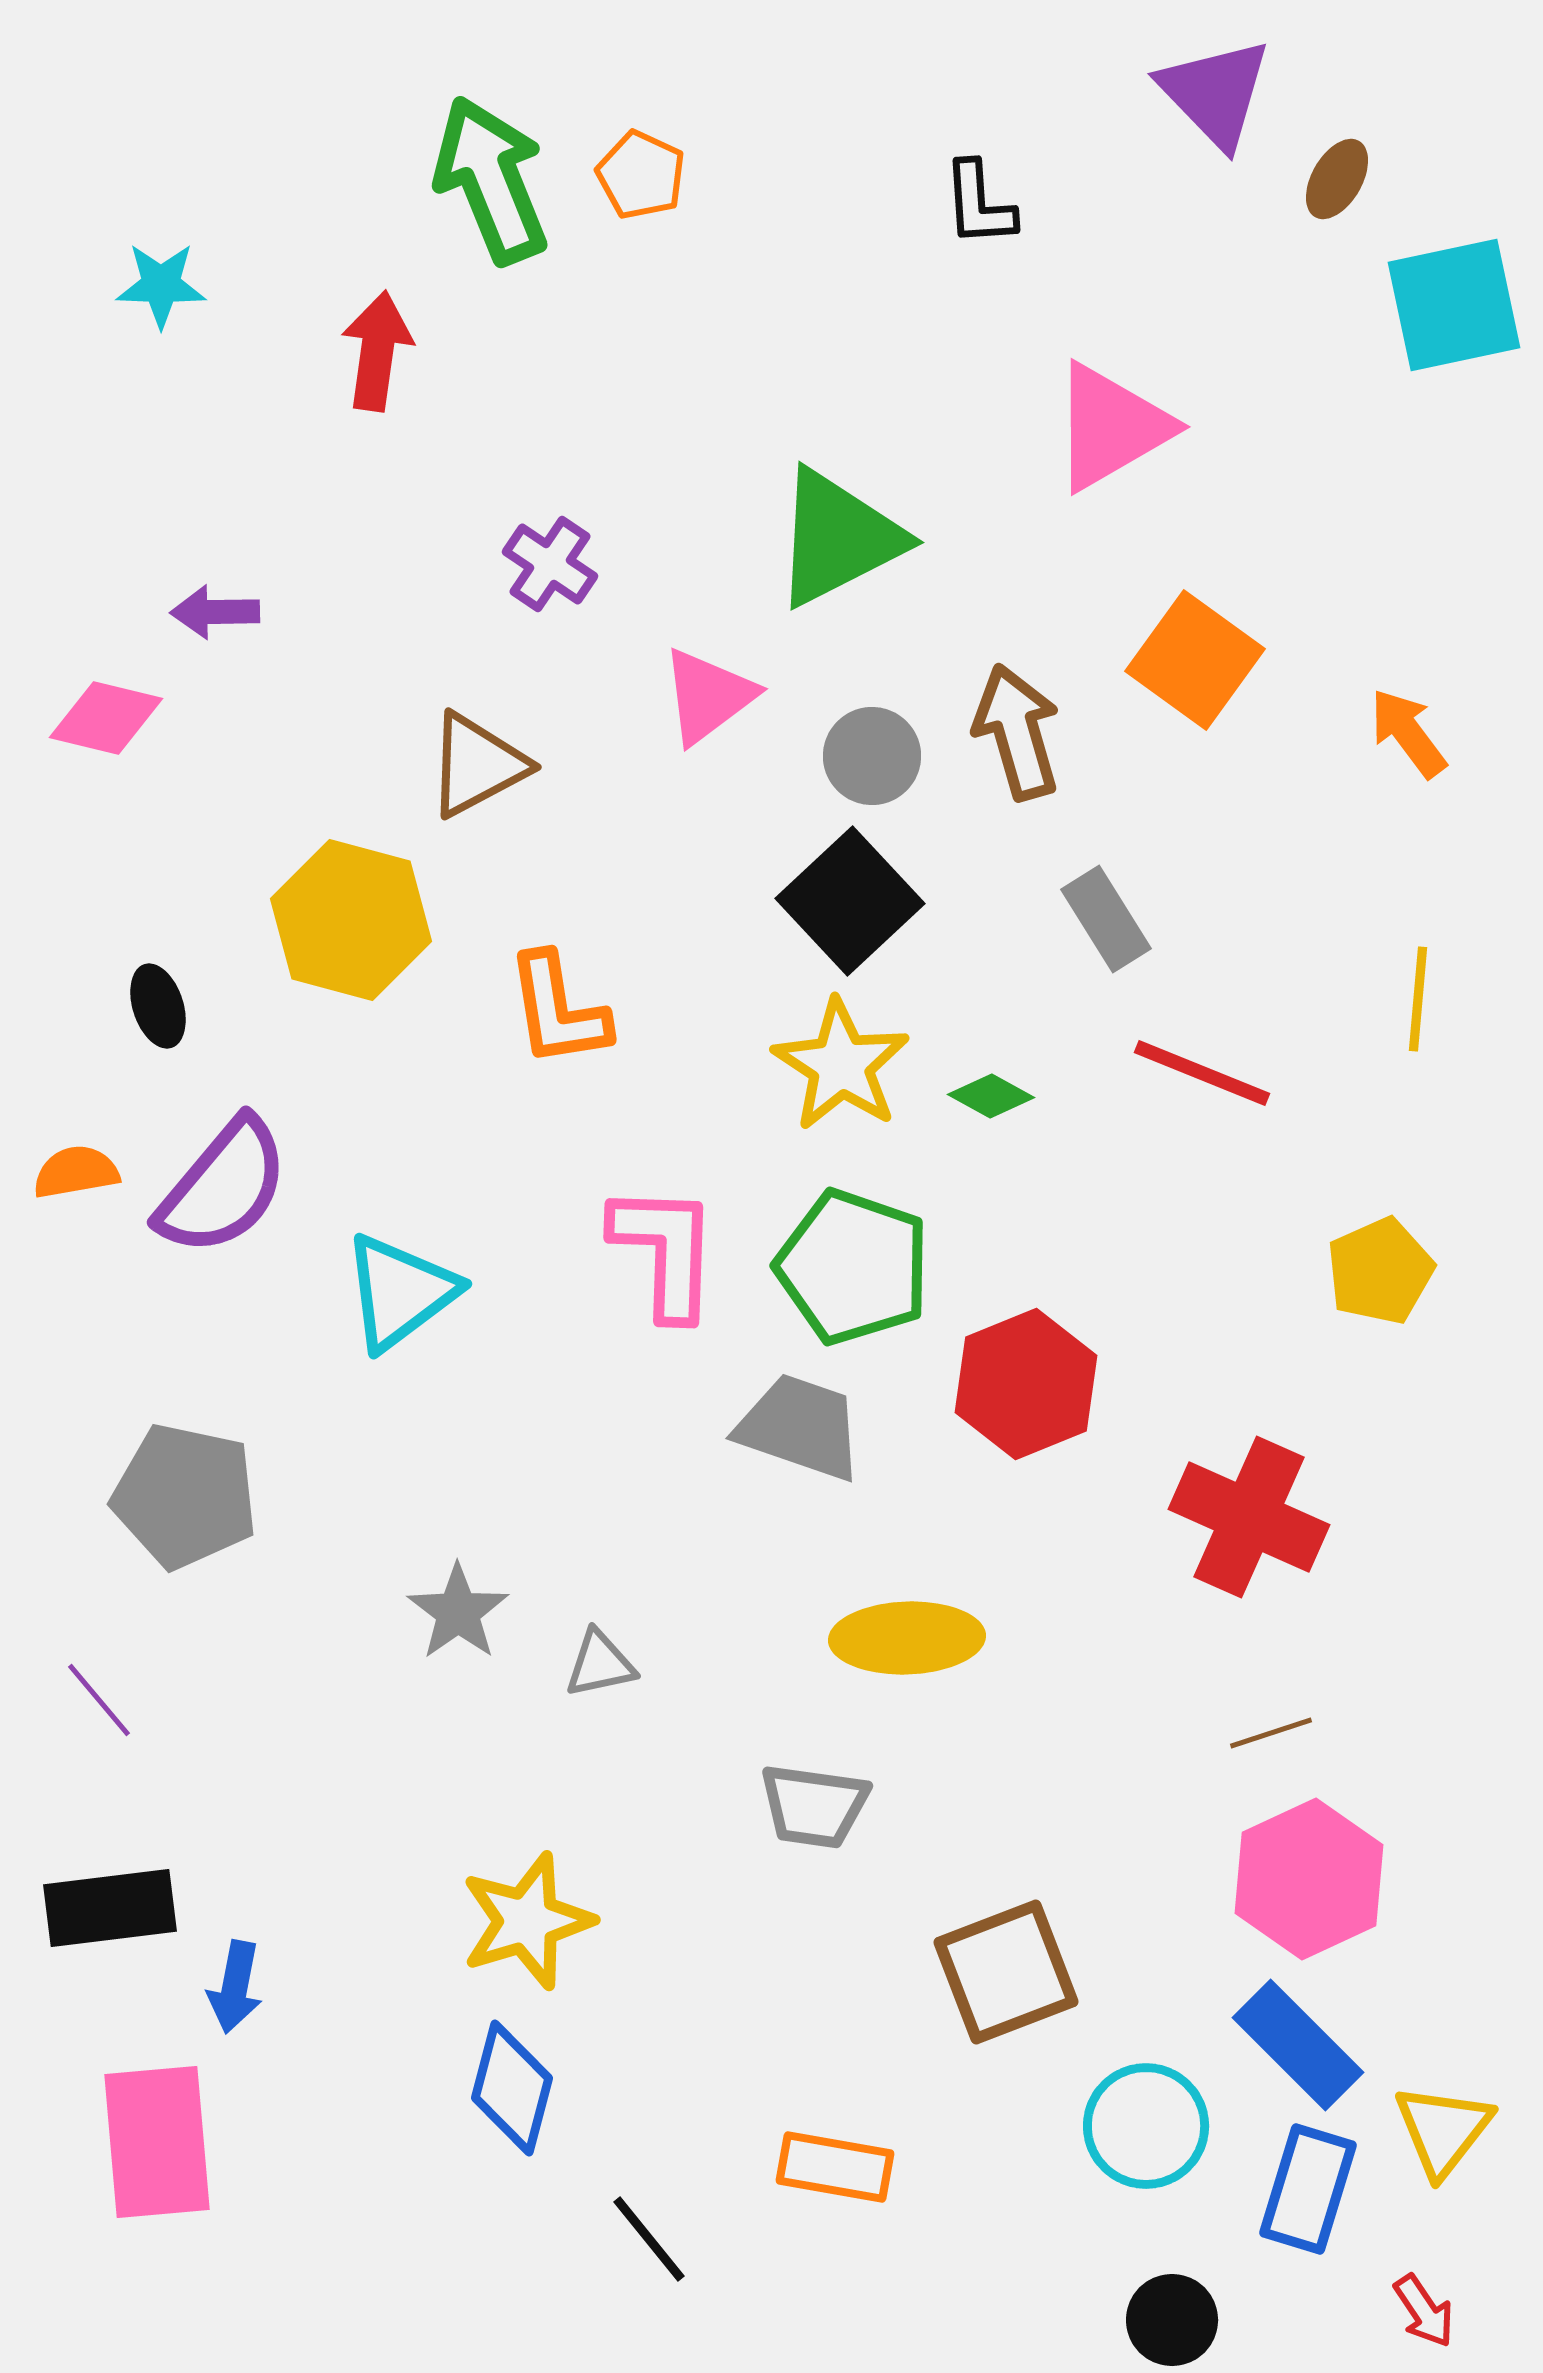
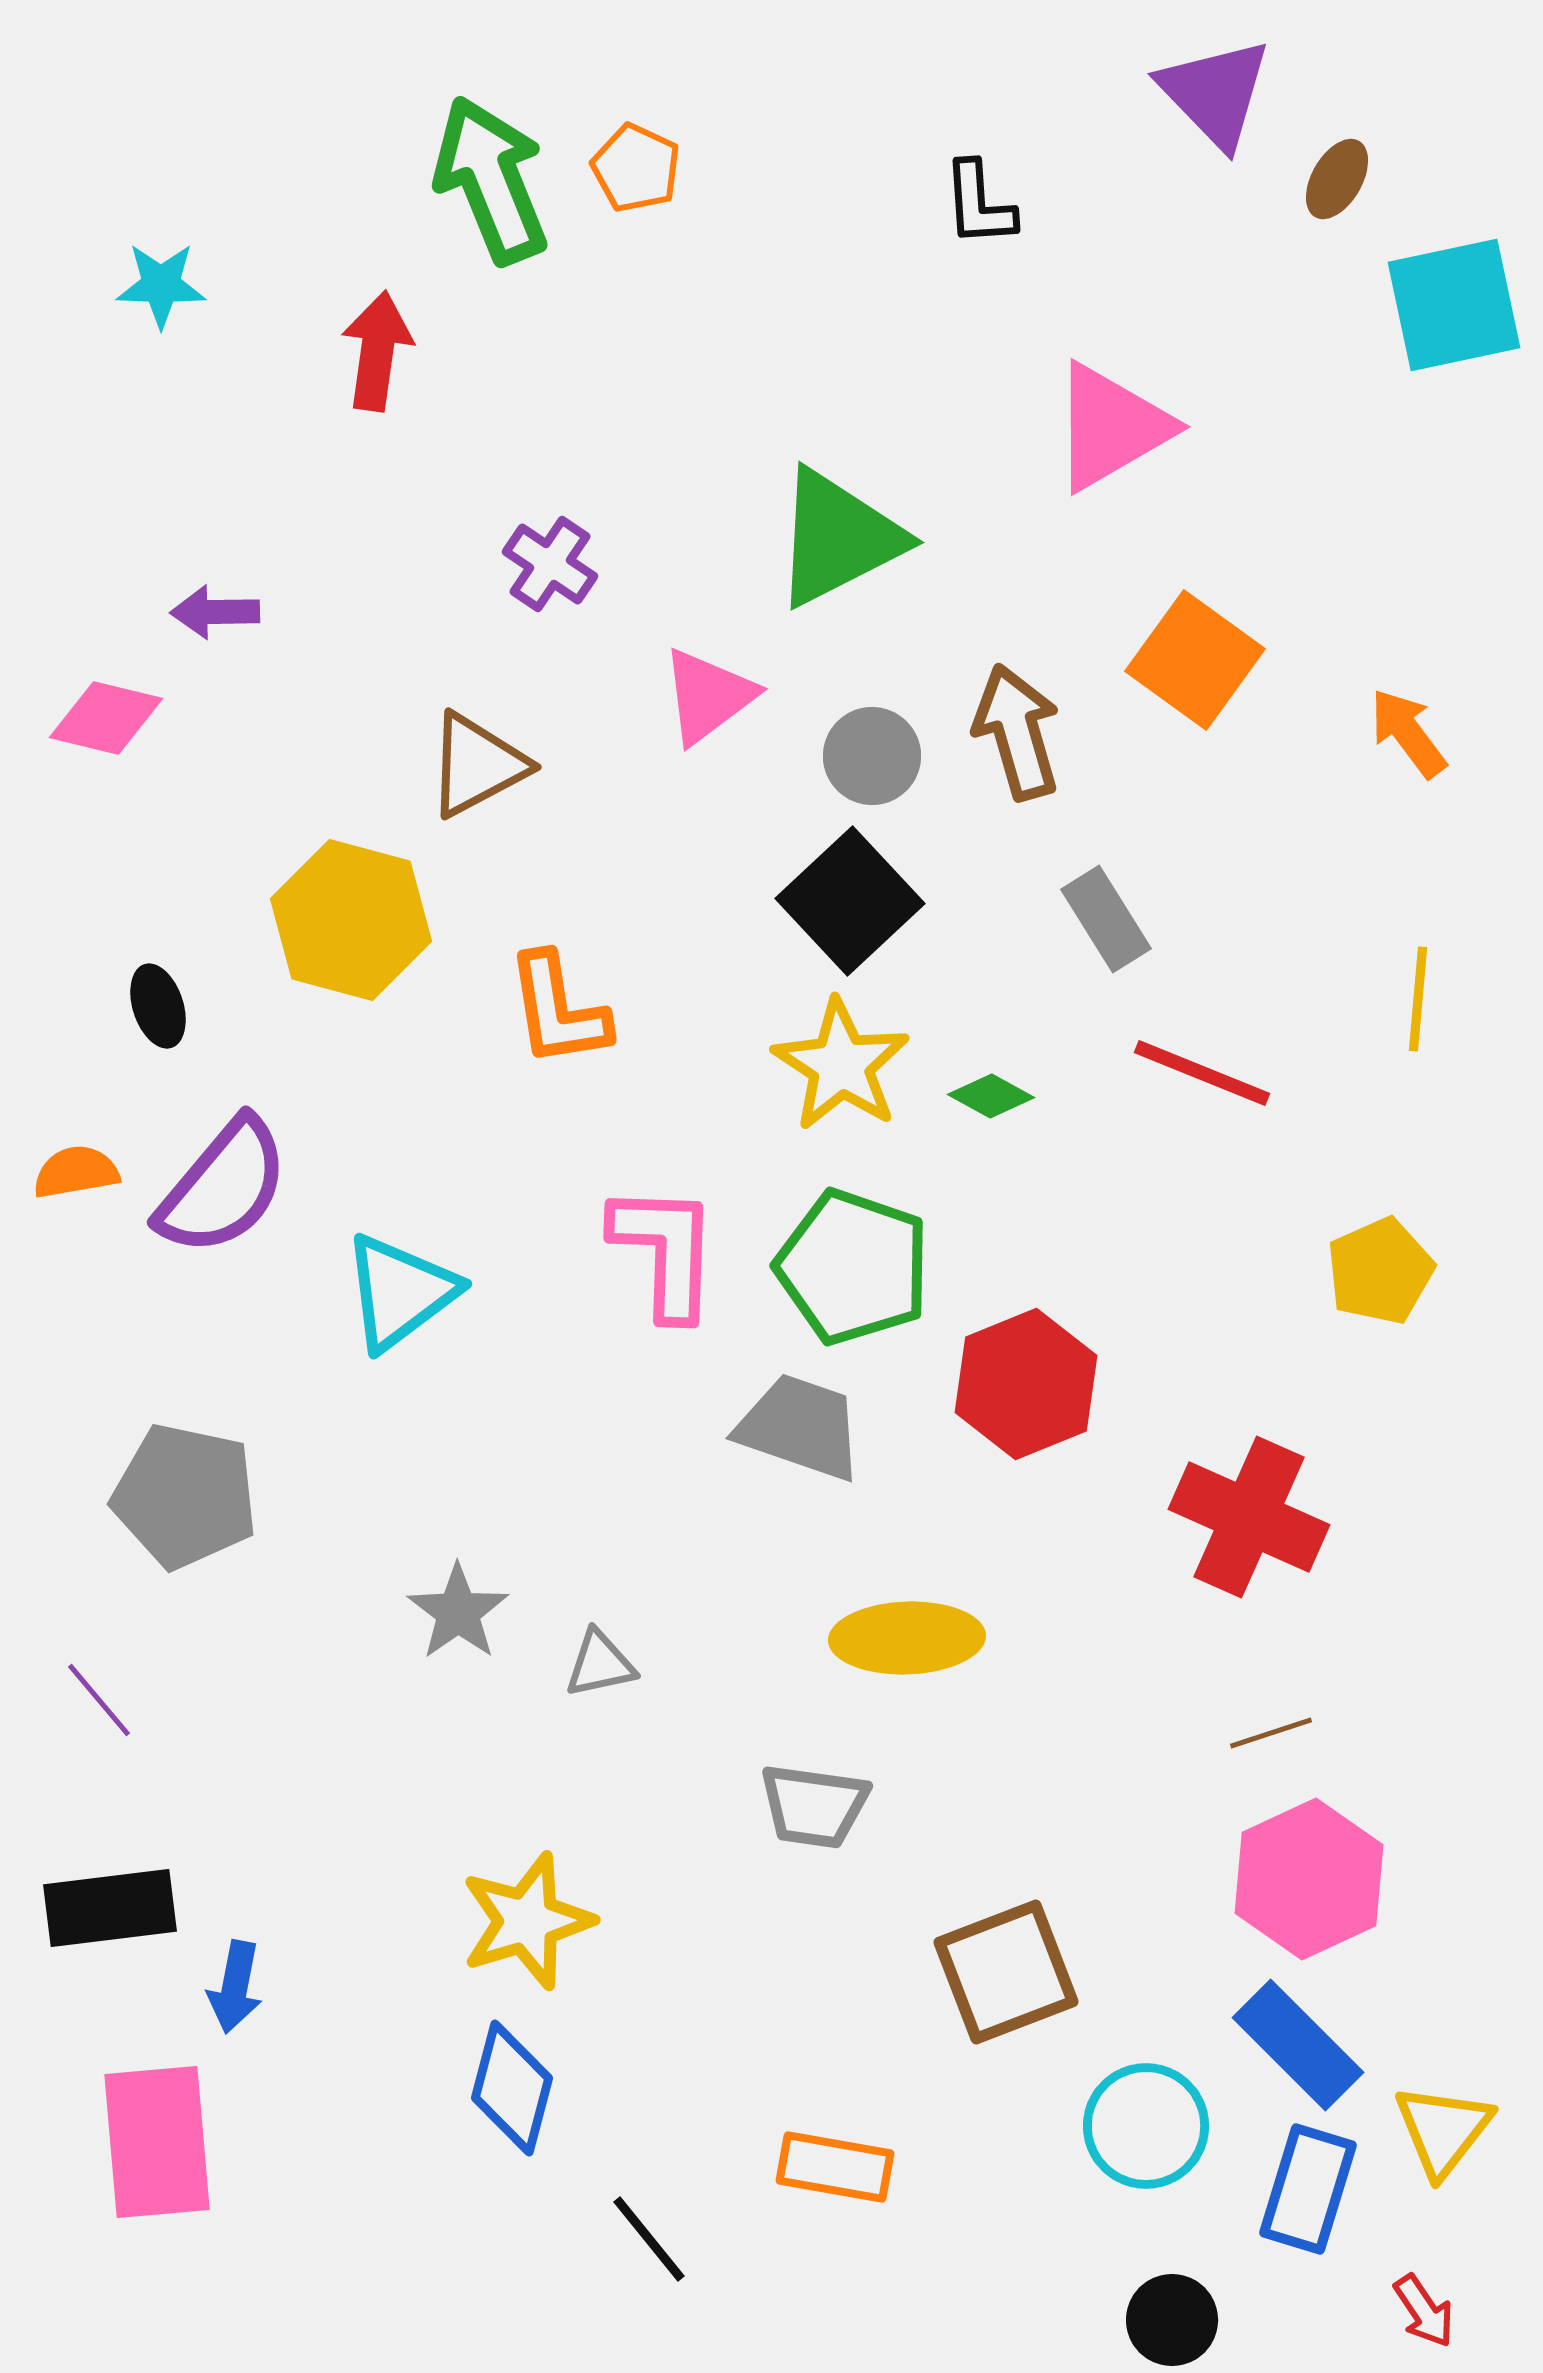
orange pentagon at (641, 175): moved 5 px left, 7 px up
